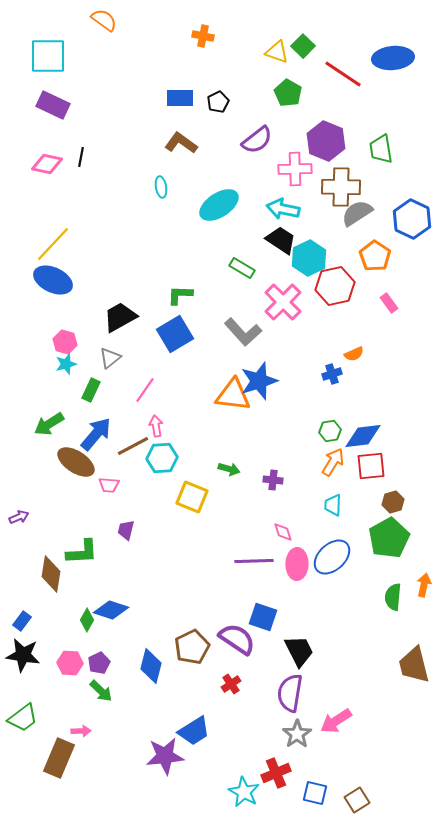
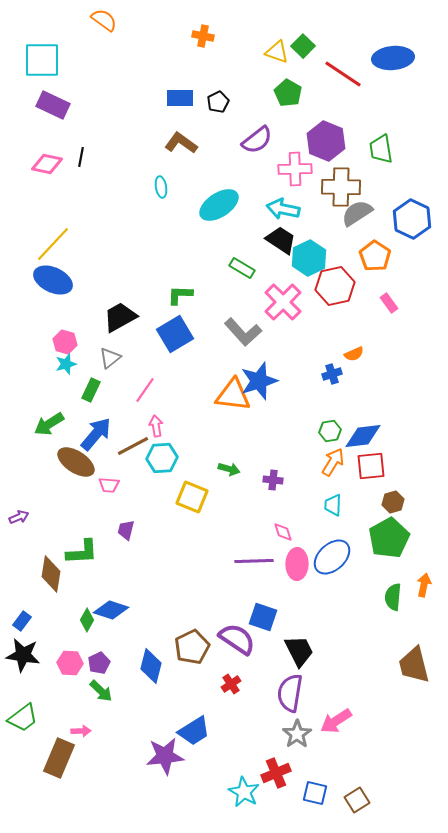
cyan square at (48, 56): moved 6 px left, 4 px down
